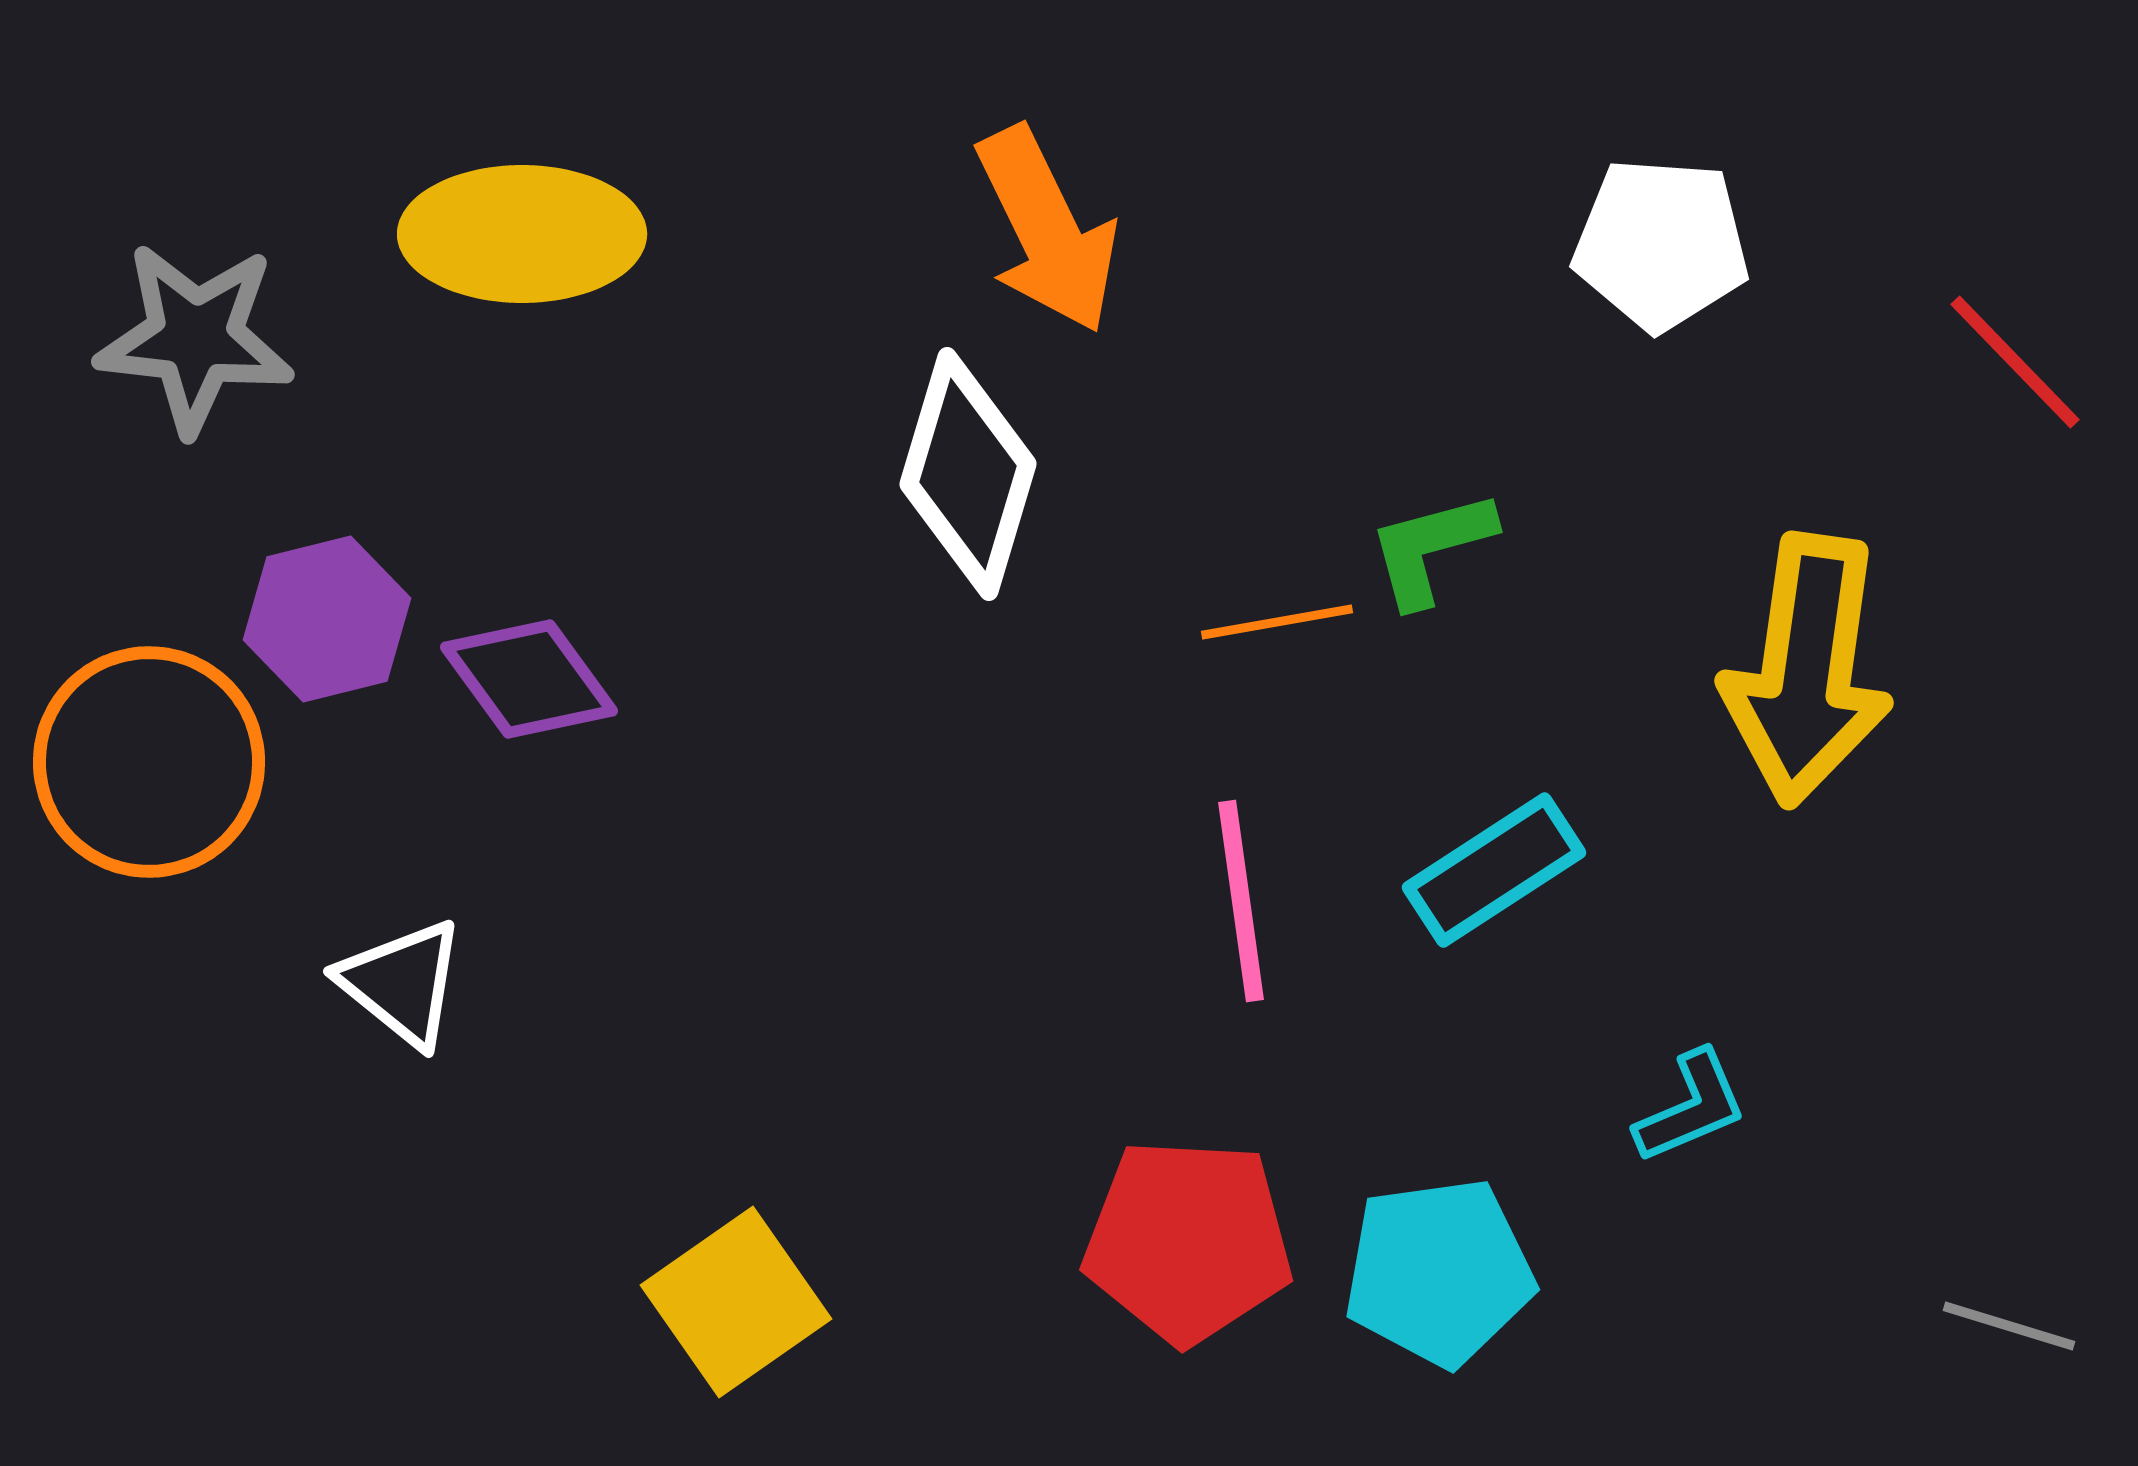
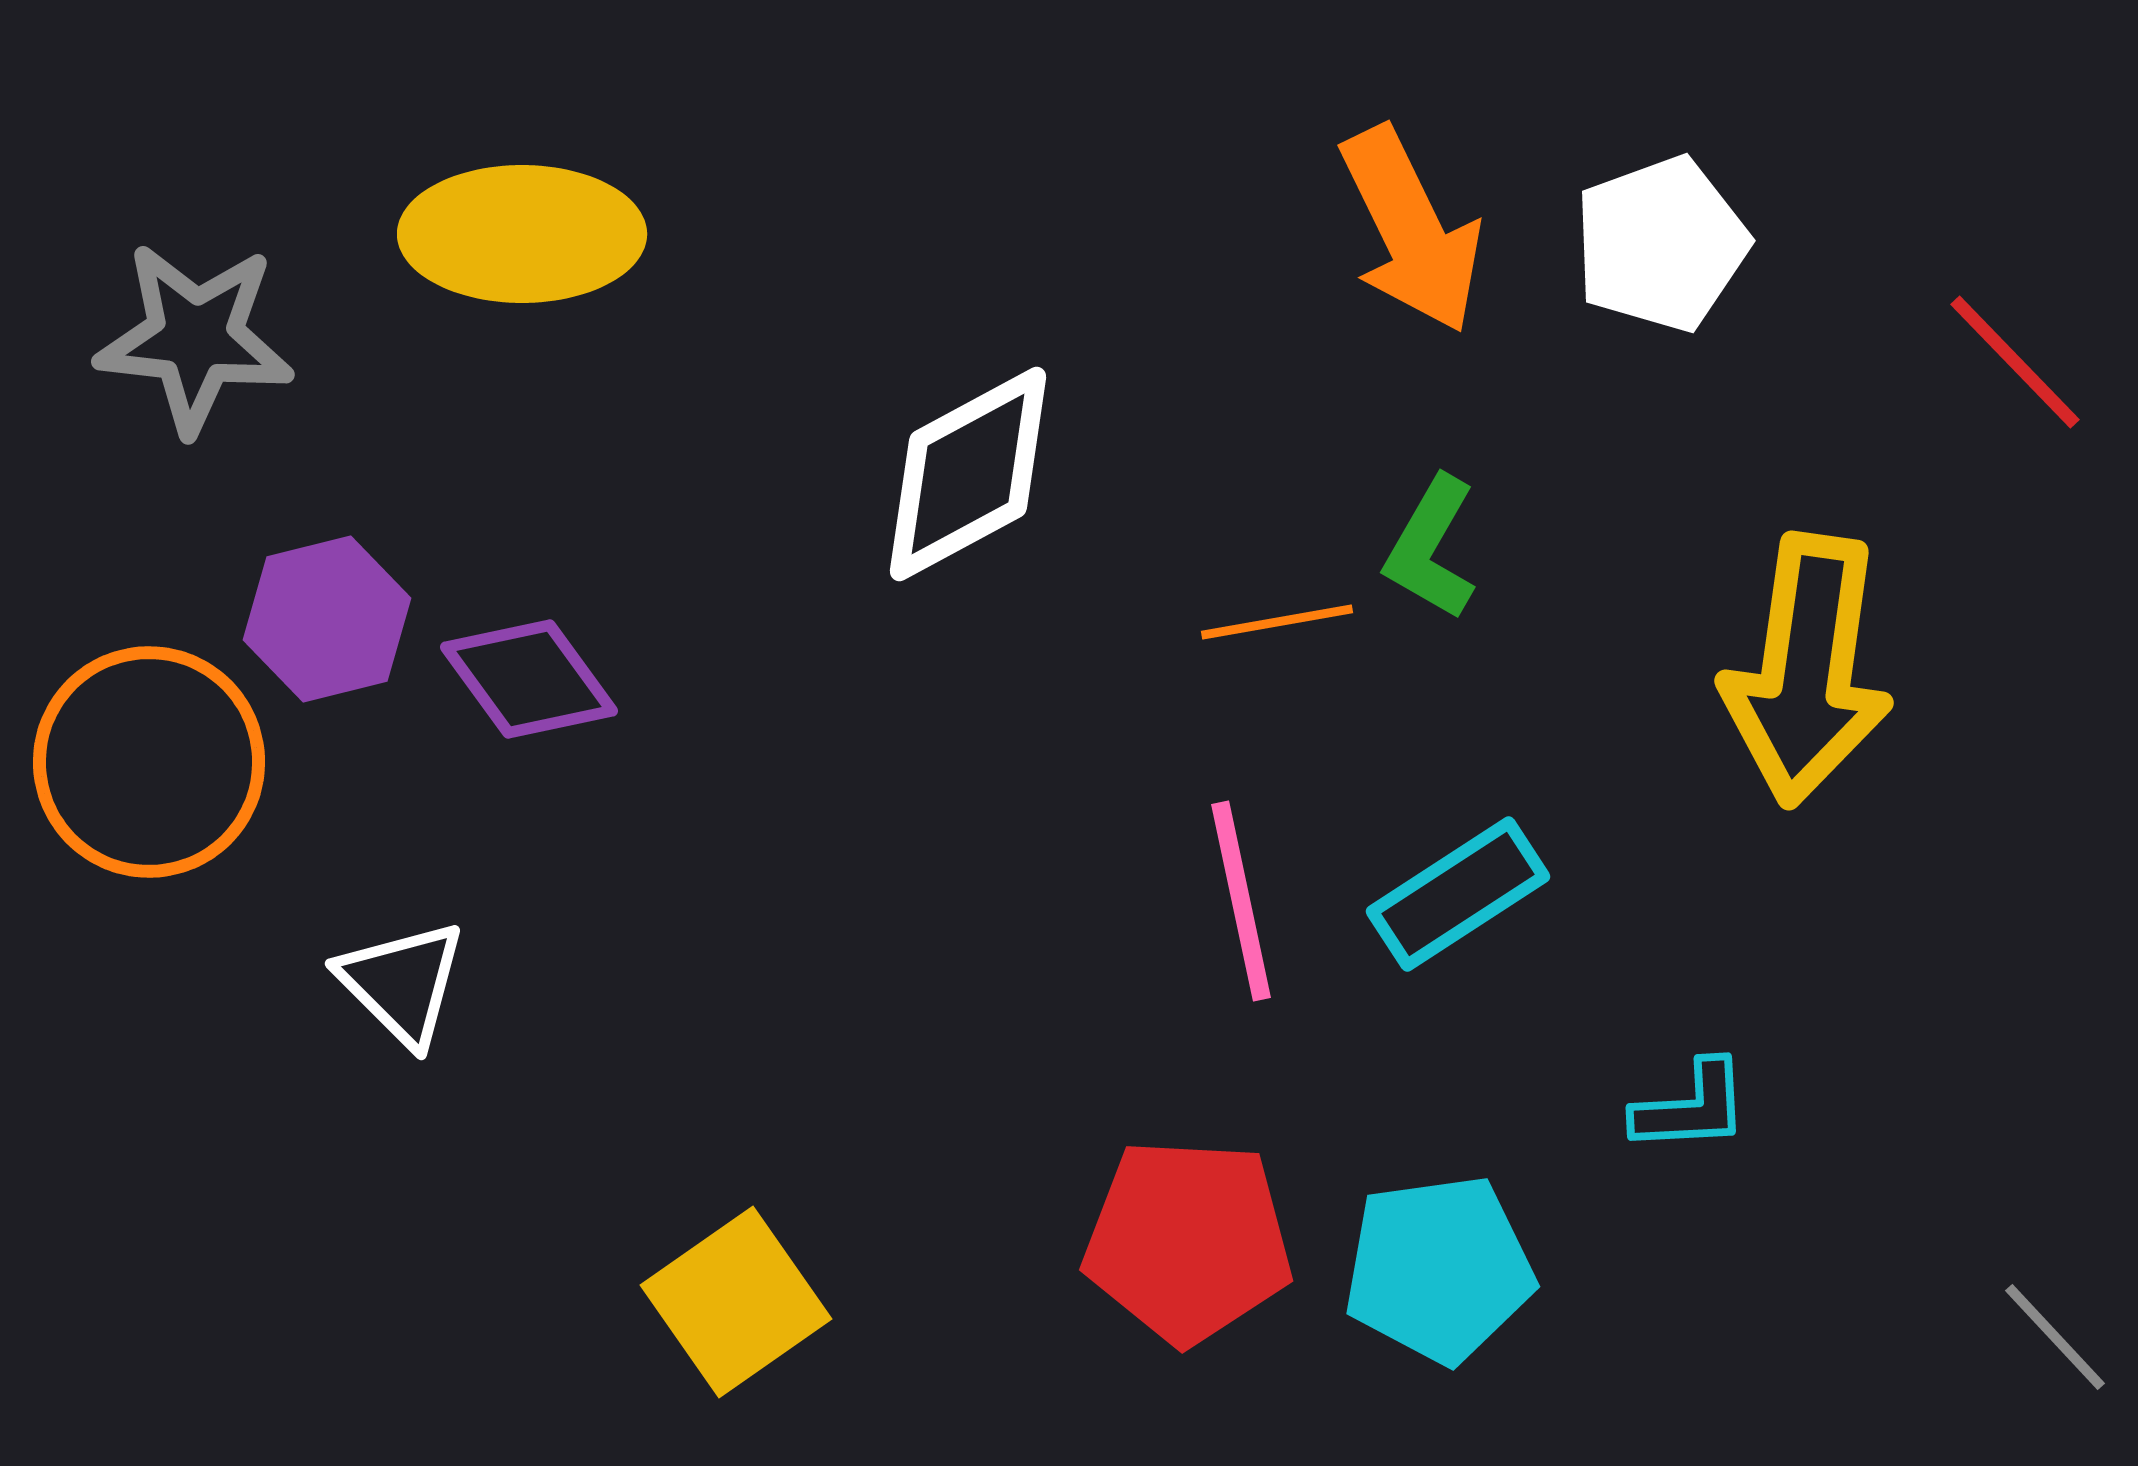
orange arrow: moved 364 px right
white pentagon: rotated 24 degrees counterclockwise
white diamond: rotated 45 degrees clockwise
green L-shape: rotated 45 degrees counterclockwise
cyan rectangle: moved 36 px left, 24 px down
pink line: rotated 4 degrees counterclockwise
white triangle: rotated 6 degrees clockwise
cyan L-shape: rotated 20 degrees clockwise
cyan pentagon: moved 3 px up
gray line: moved 46 px right, 11 px down; rotated 30 degrees clockwise
